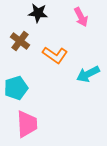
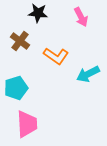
orange L-shape: moved 1 px right, 1 px down
